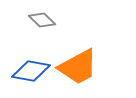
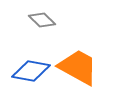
orange trapezoid: rotated 123 degrees counterclockwise
